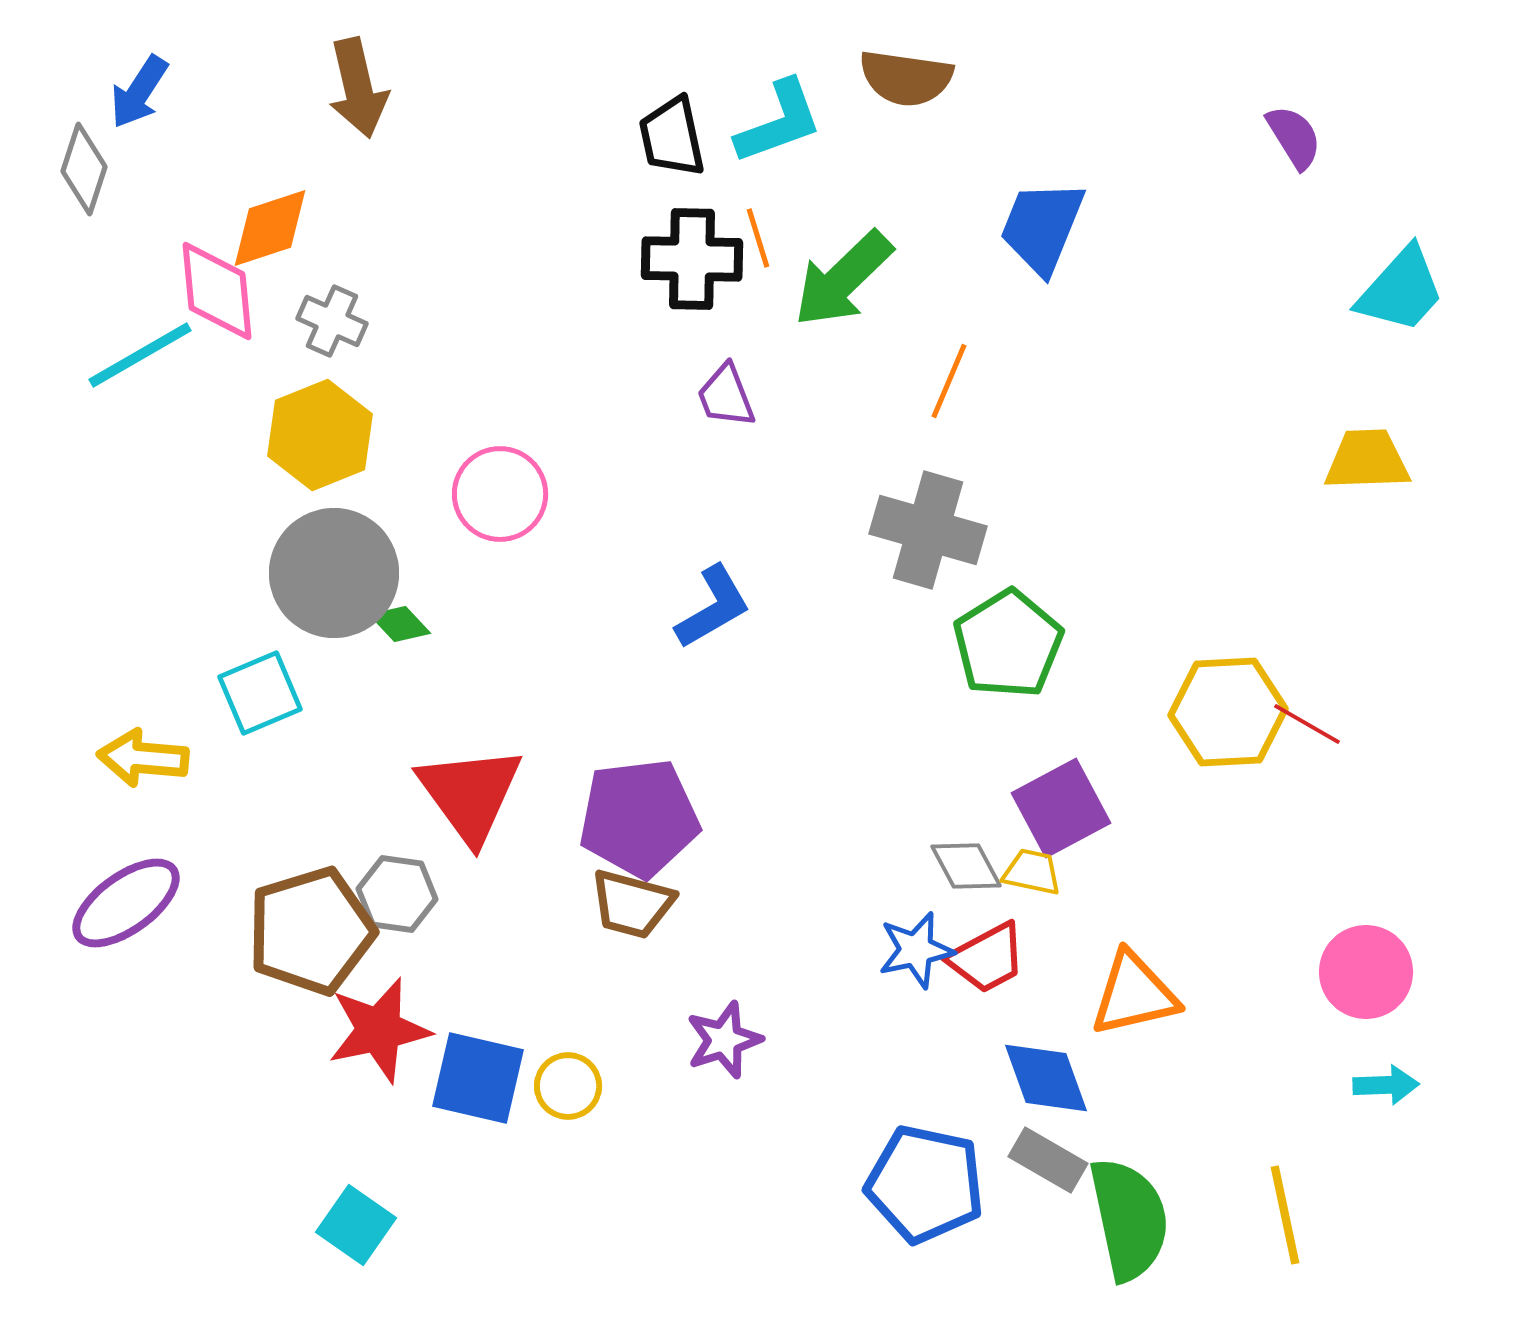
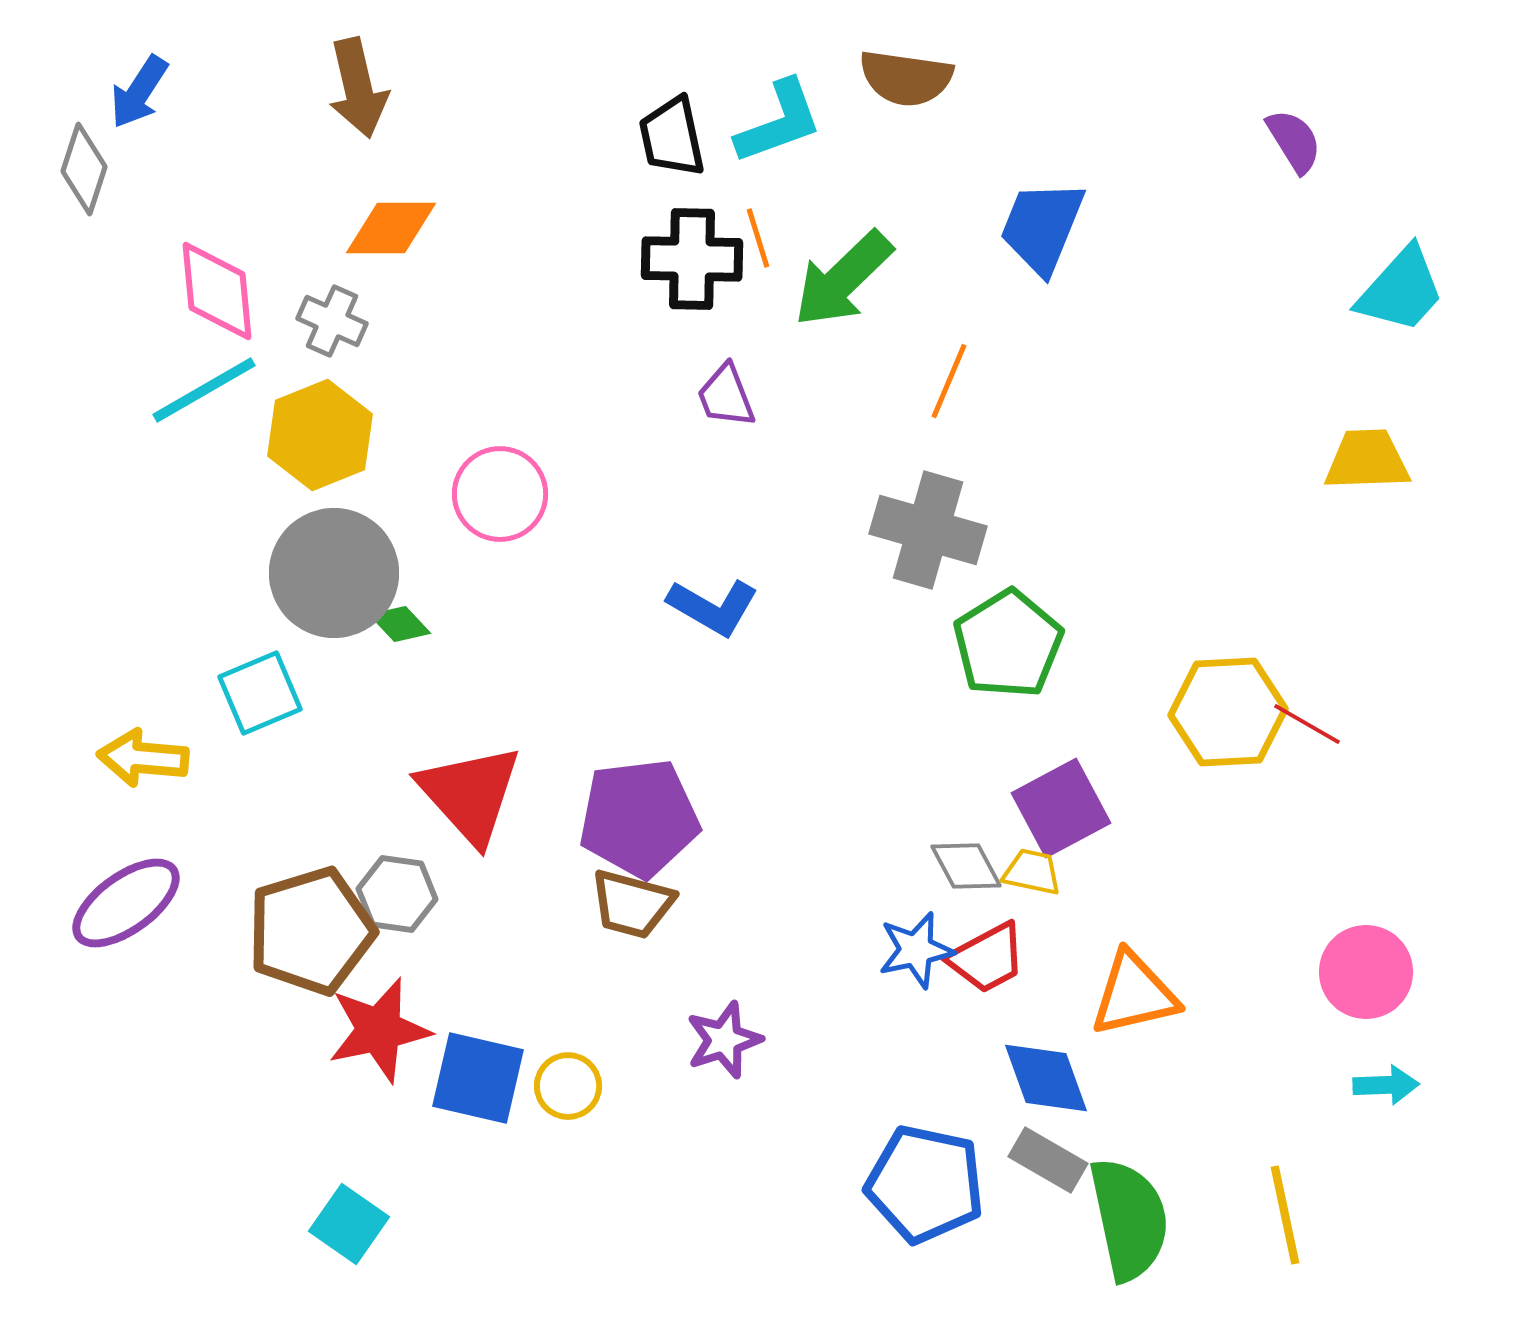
purple semicircle at (1294, 137): moved 4 px down
orange diamond at (270, 228): moved 121 px right; rotated 18 degrees clockwise
cyan line at (140, 355): moved 64 px right, 35 px down
blue L-shape at (713, 607): rotated 60 degrees clockwise
red triangle at (470, 794): rotated 6 degrees counterclockwise
cyan square at (356, 1225): moved 7 px left, 1 px up
